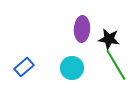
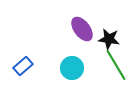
purple ellipse: rotated 40 degrees counterclockwise
blue rectangle: moved 1 px left, 1 px up
